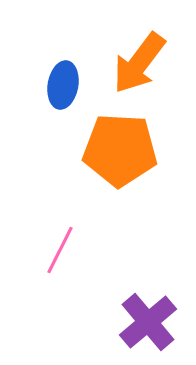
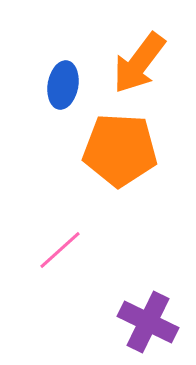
pink line: rotated 21 degrees clockwise
purple cross: rotated 24 degrees counterclockwise
